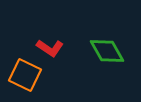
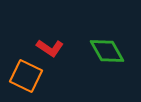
orange square: moved 1 px right, 1 px down
